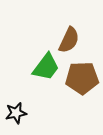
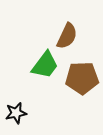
brown semicircle: moved 2 px left, 4 px up
green trapezoid: moved 1 px left, 2 px up
